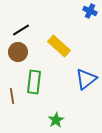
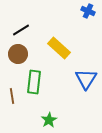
blue cross: moved 2 px left
yellow rectangle: moved 2 px down
brown circle: moved 2 px down
blue triangle: rotated 20 degrees counterclockwise
green star: moved 7 px left
